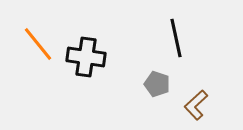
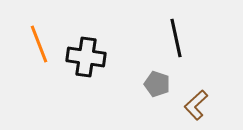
orange line: moved 1 px right; rotated 18 degrees clockwise
